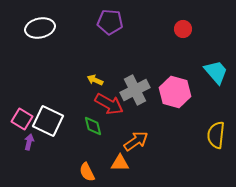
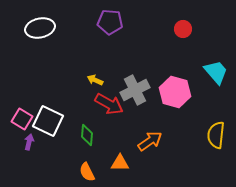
green diamond: moved 6 px left, 9 px down; rotated 20 degrees clockwise
orange arrow: moved 14 px right
